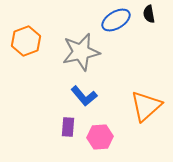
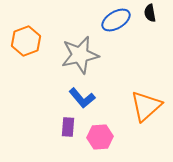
black semicircle: moved 1 px right, 1 px up
gray star: moved 1 px left, 3 px down
blue L-shape: moved 2 px left, 2 px down
